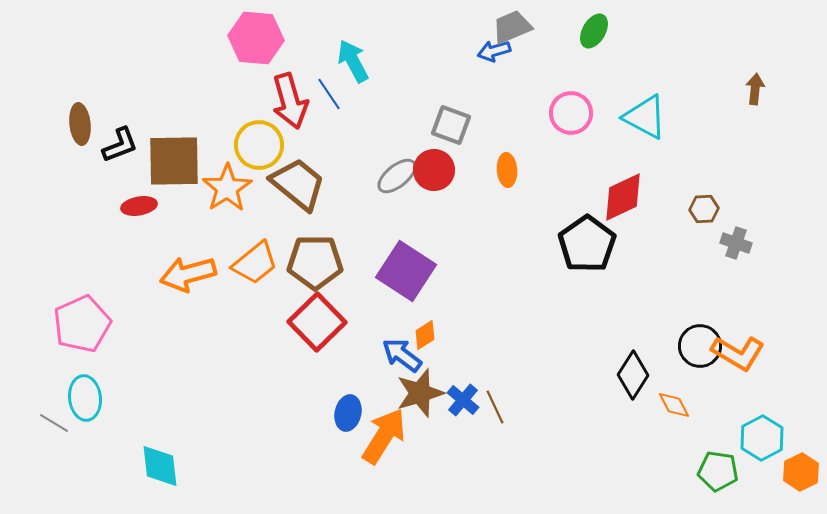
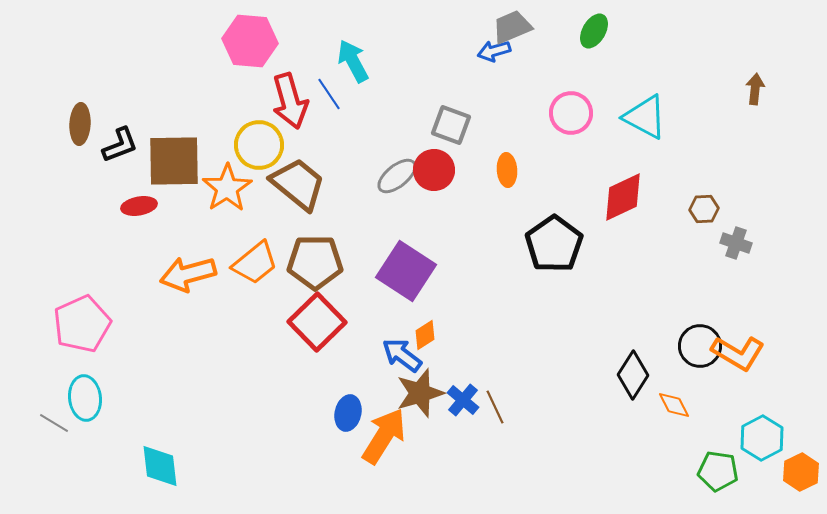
pink hexagon at (256, 38): moved 6 px left, 3 px down
brown ellipse at (80, 124): rotated 9 degrees clockwise
black pentagon at (587, 244): moved 33 px left
